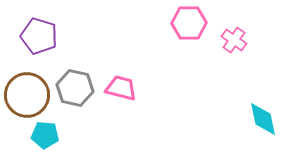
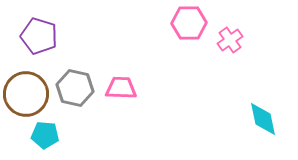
pink cross: moved 4 px left; rotated 20 degrees clockwise
pink trapezoid: rotated 12 degrees counterclockwise
brown circle: moved 1 px left, 1 px up
